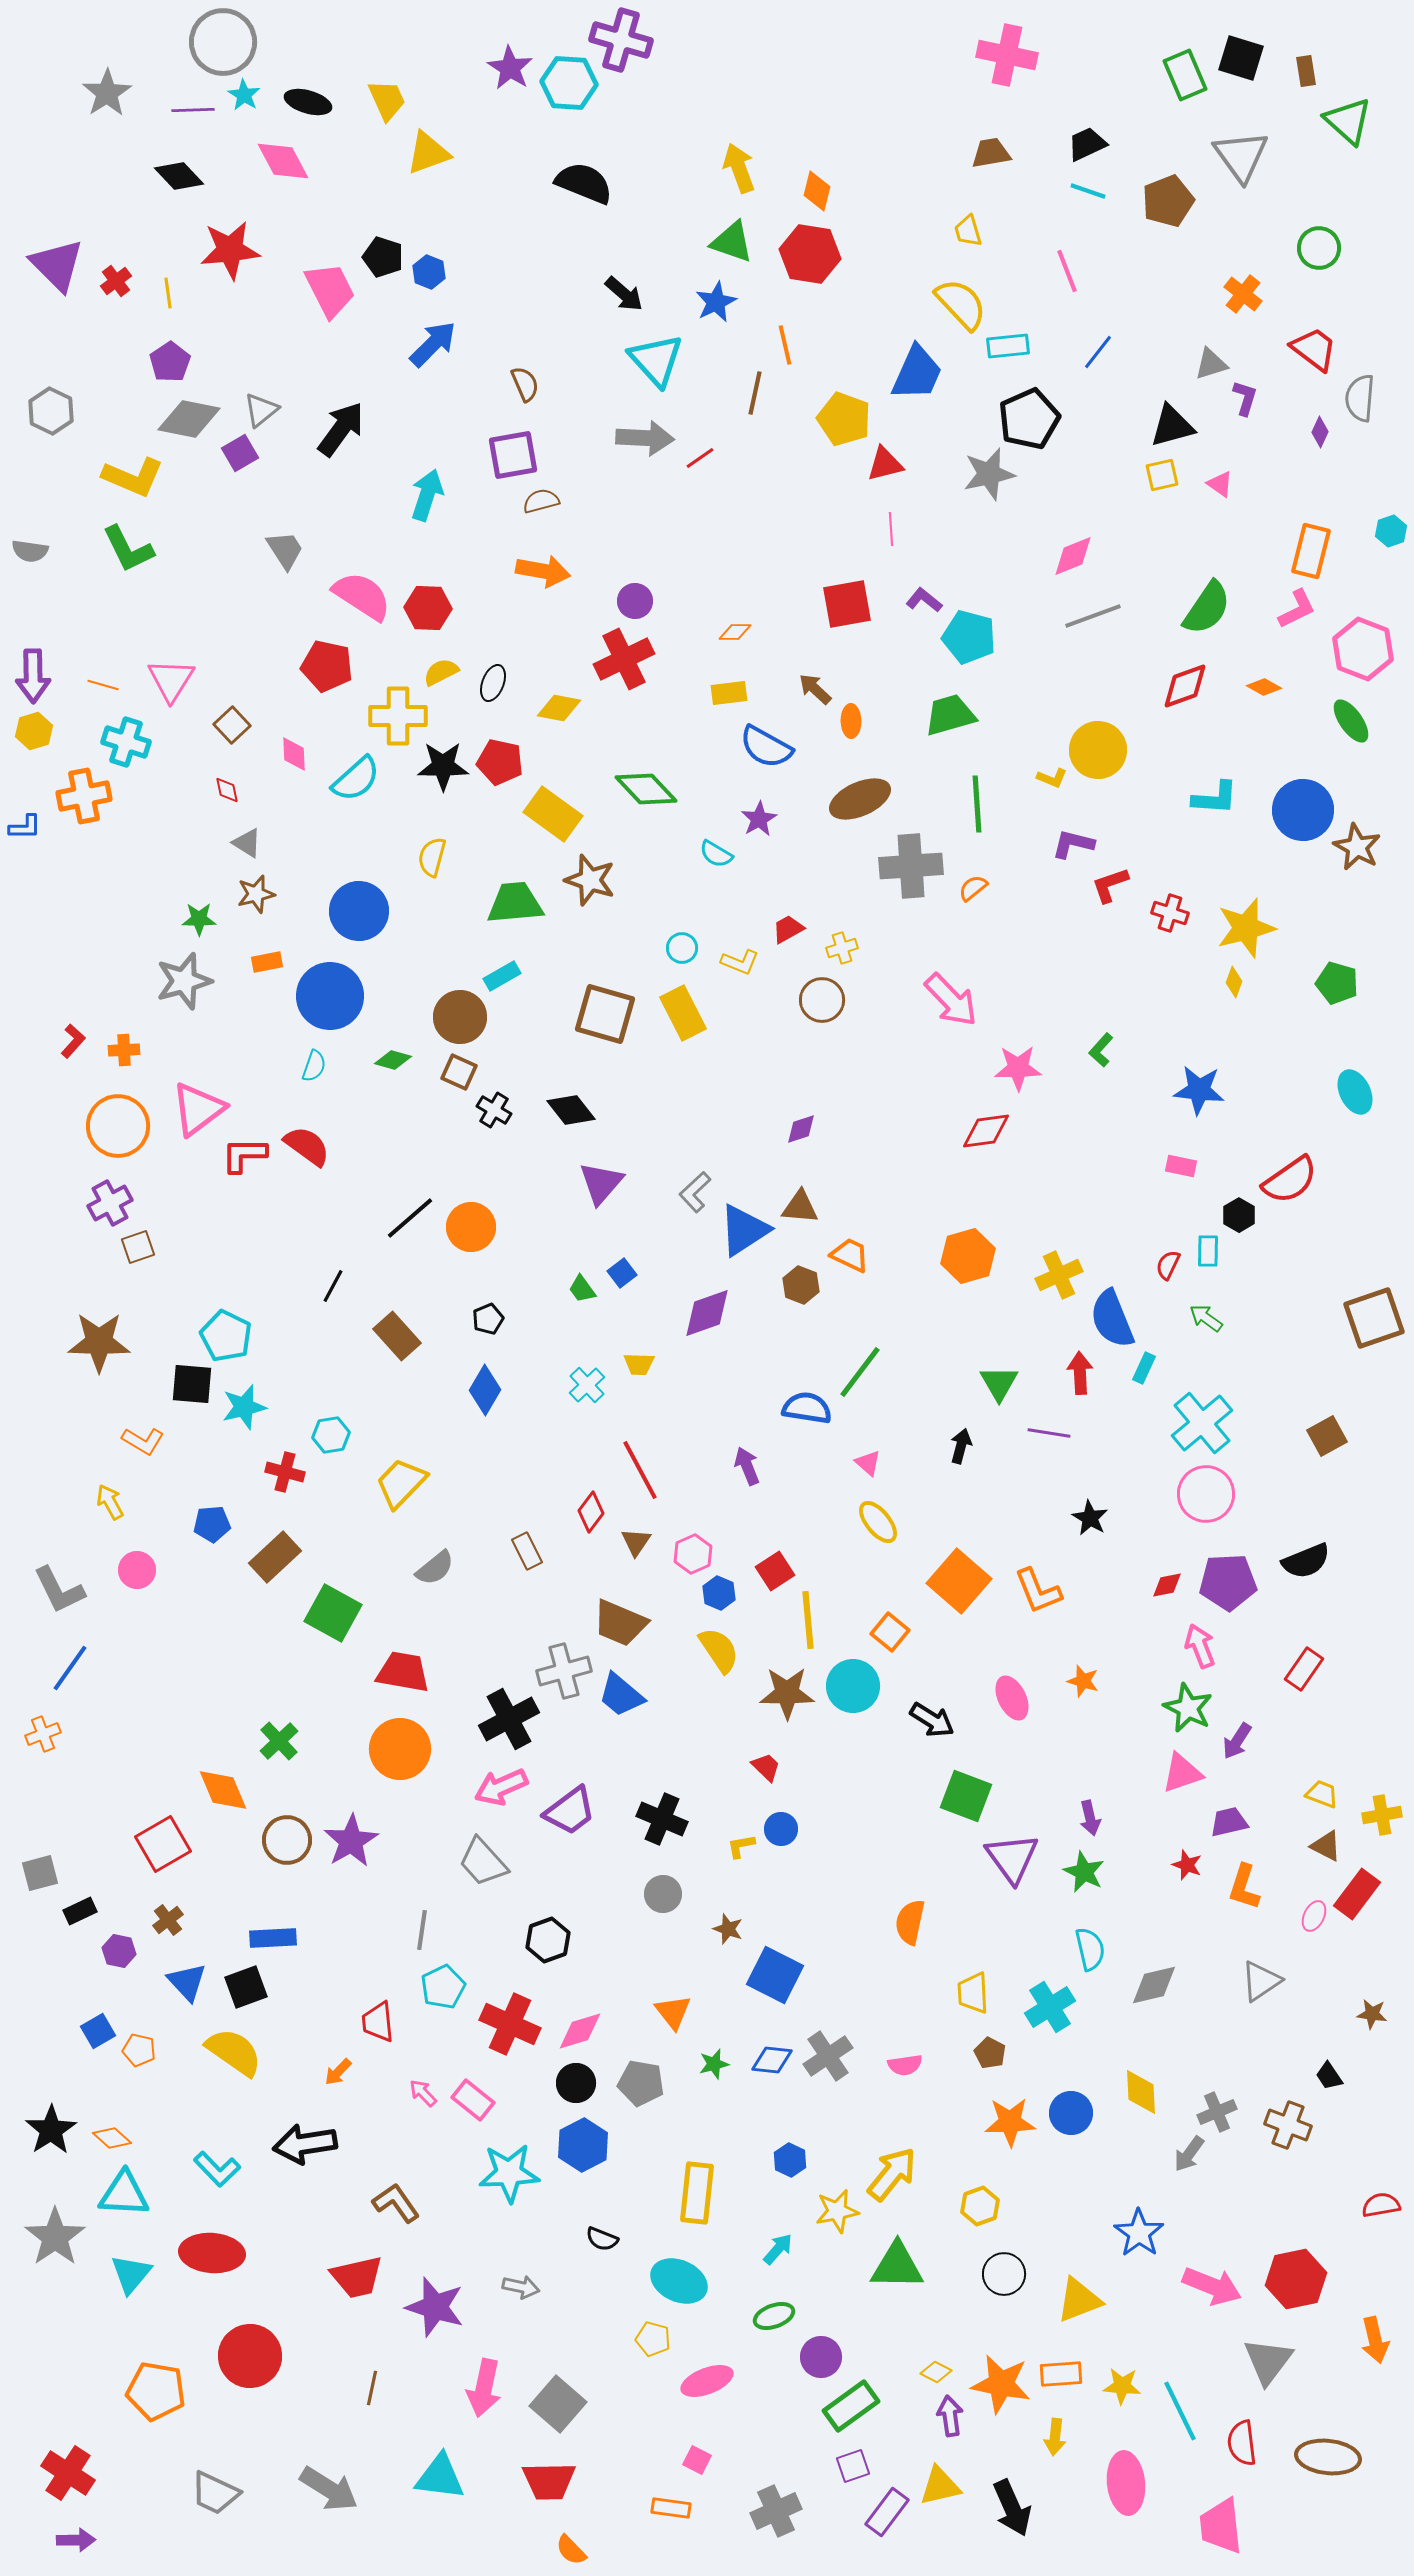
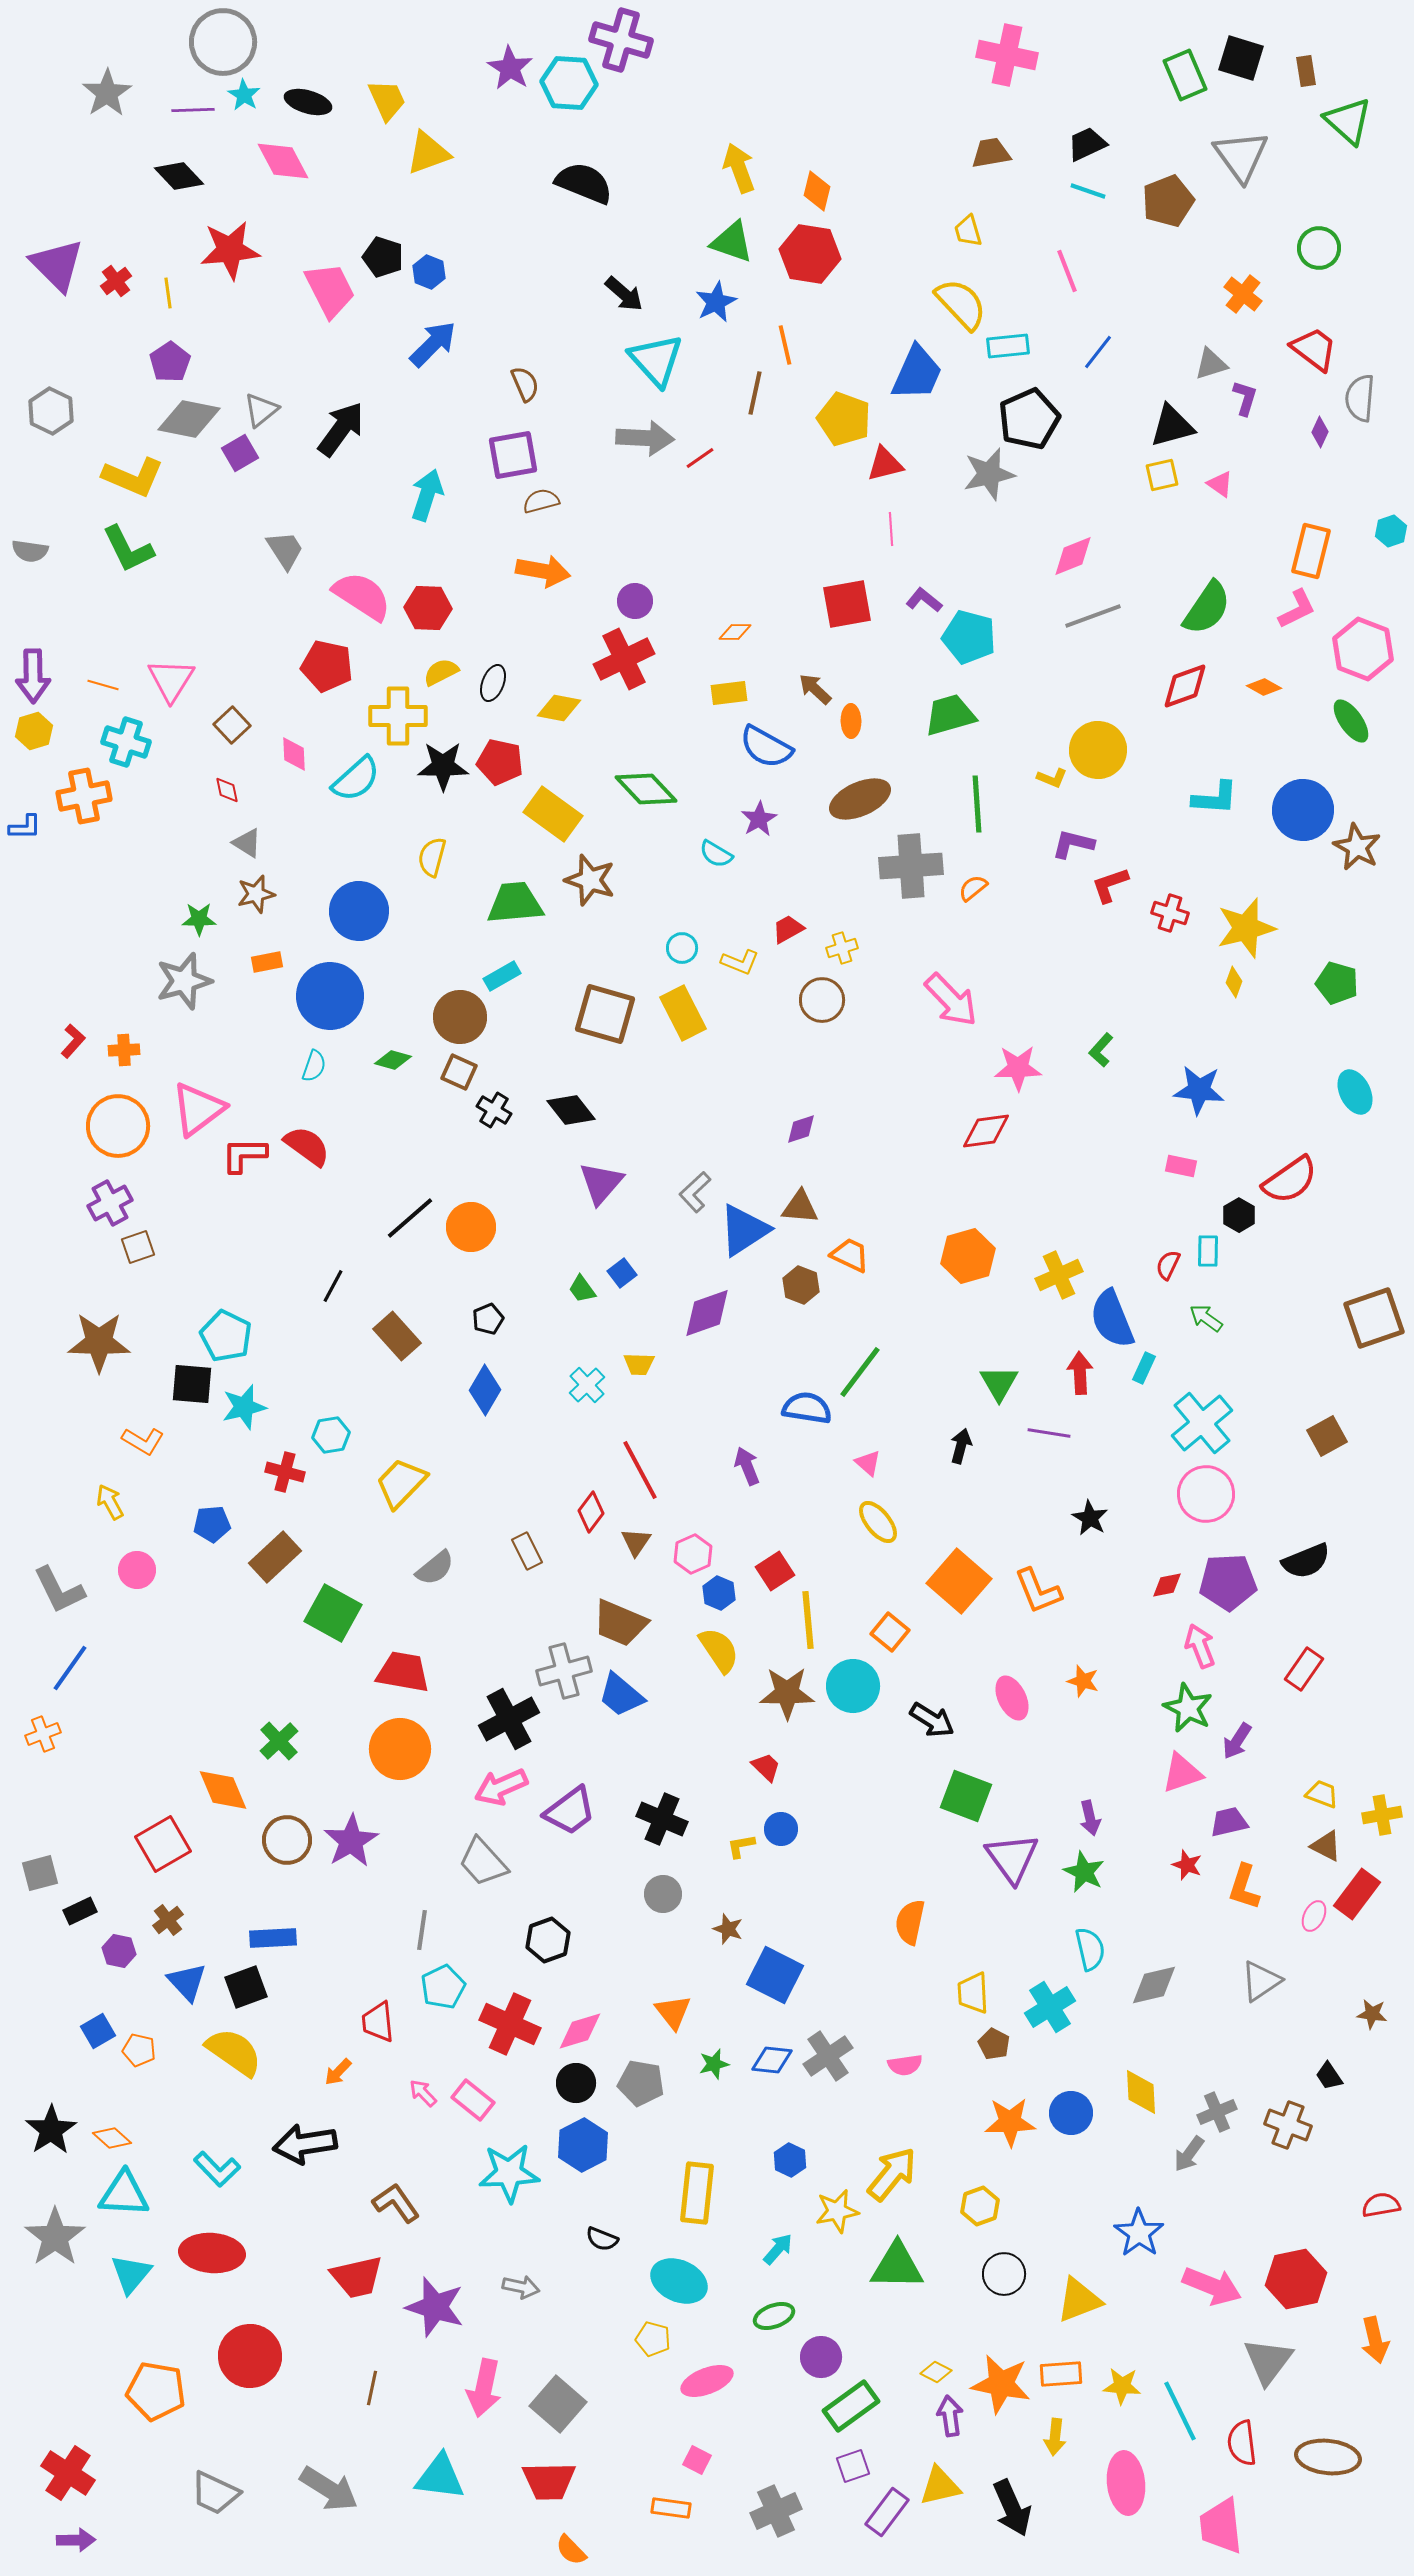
brown pentagon at (990, 2053): moved 4 px right, 9 px up
